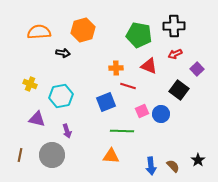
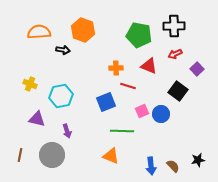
orange hexagon: rotated 25 degrees counterclockwise
black arrow: moved 3 px up
black square: moved 1 px left, 1 px down
orange triangle: rotated 18 degrees clockwise
black star: rotated 24 degrees clockwise
